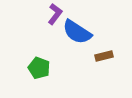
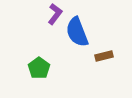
blue semicircle: rotated 36 degrees clockwise
green pentagon: rotated 15 degrees clockwise
